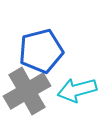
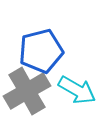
cyan arrow: rotated 135 degrees counterclockwise
